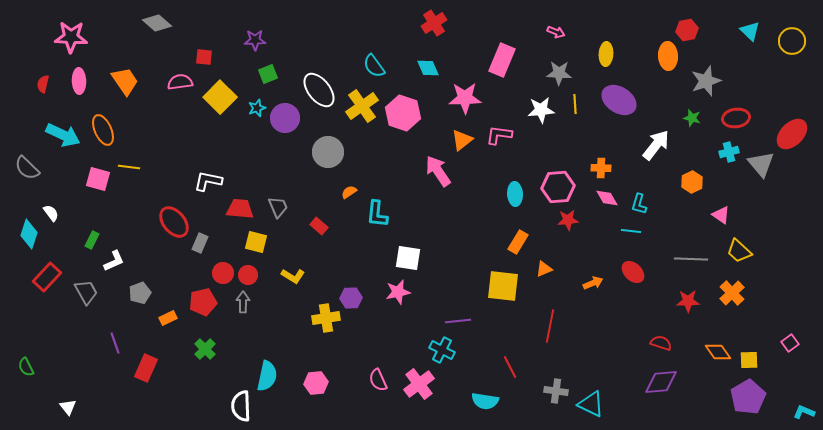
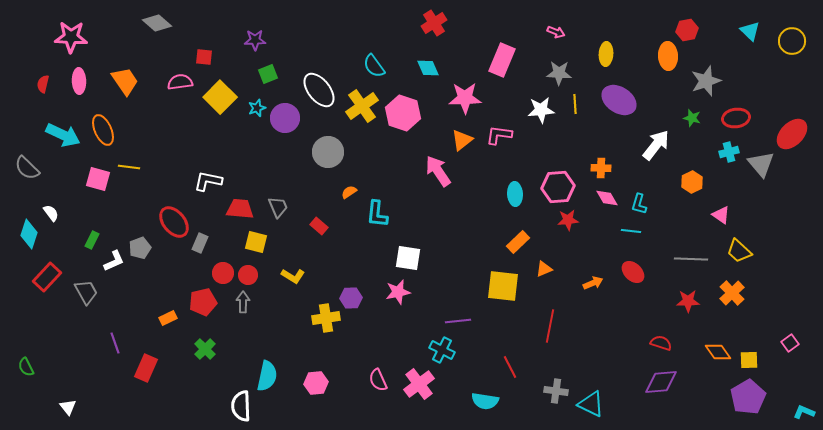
orange rectangle at (518, 242): rotated 15 degrees clockwise
gray pentagon at (140, 293): moved 45 px up
